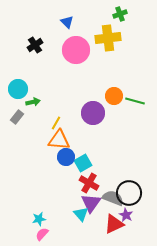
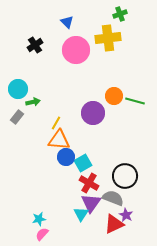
black circle: moved 4 px left, 17 px up
cyan triangle: rotated 14 degrees clockwise
